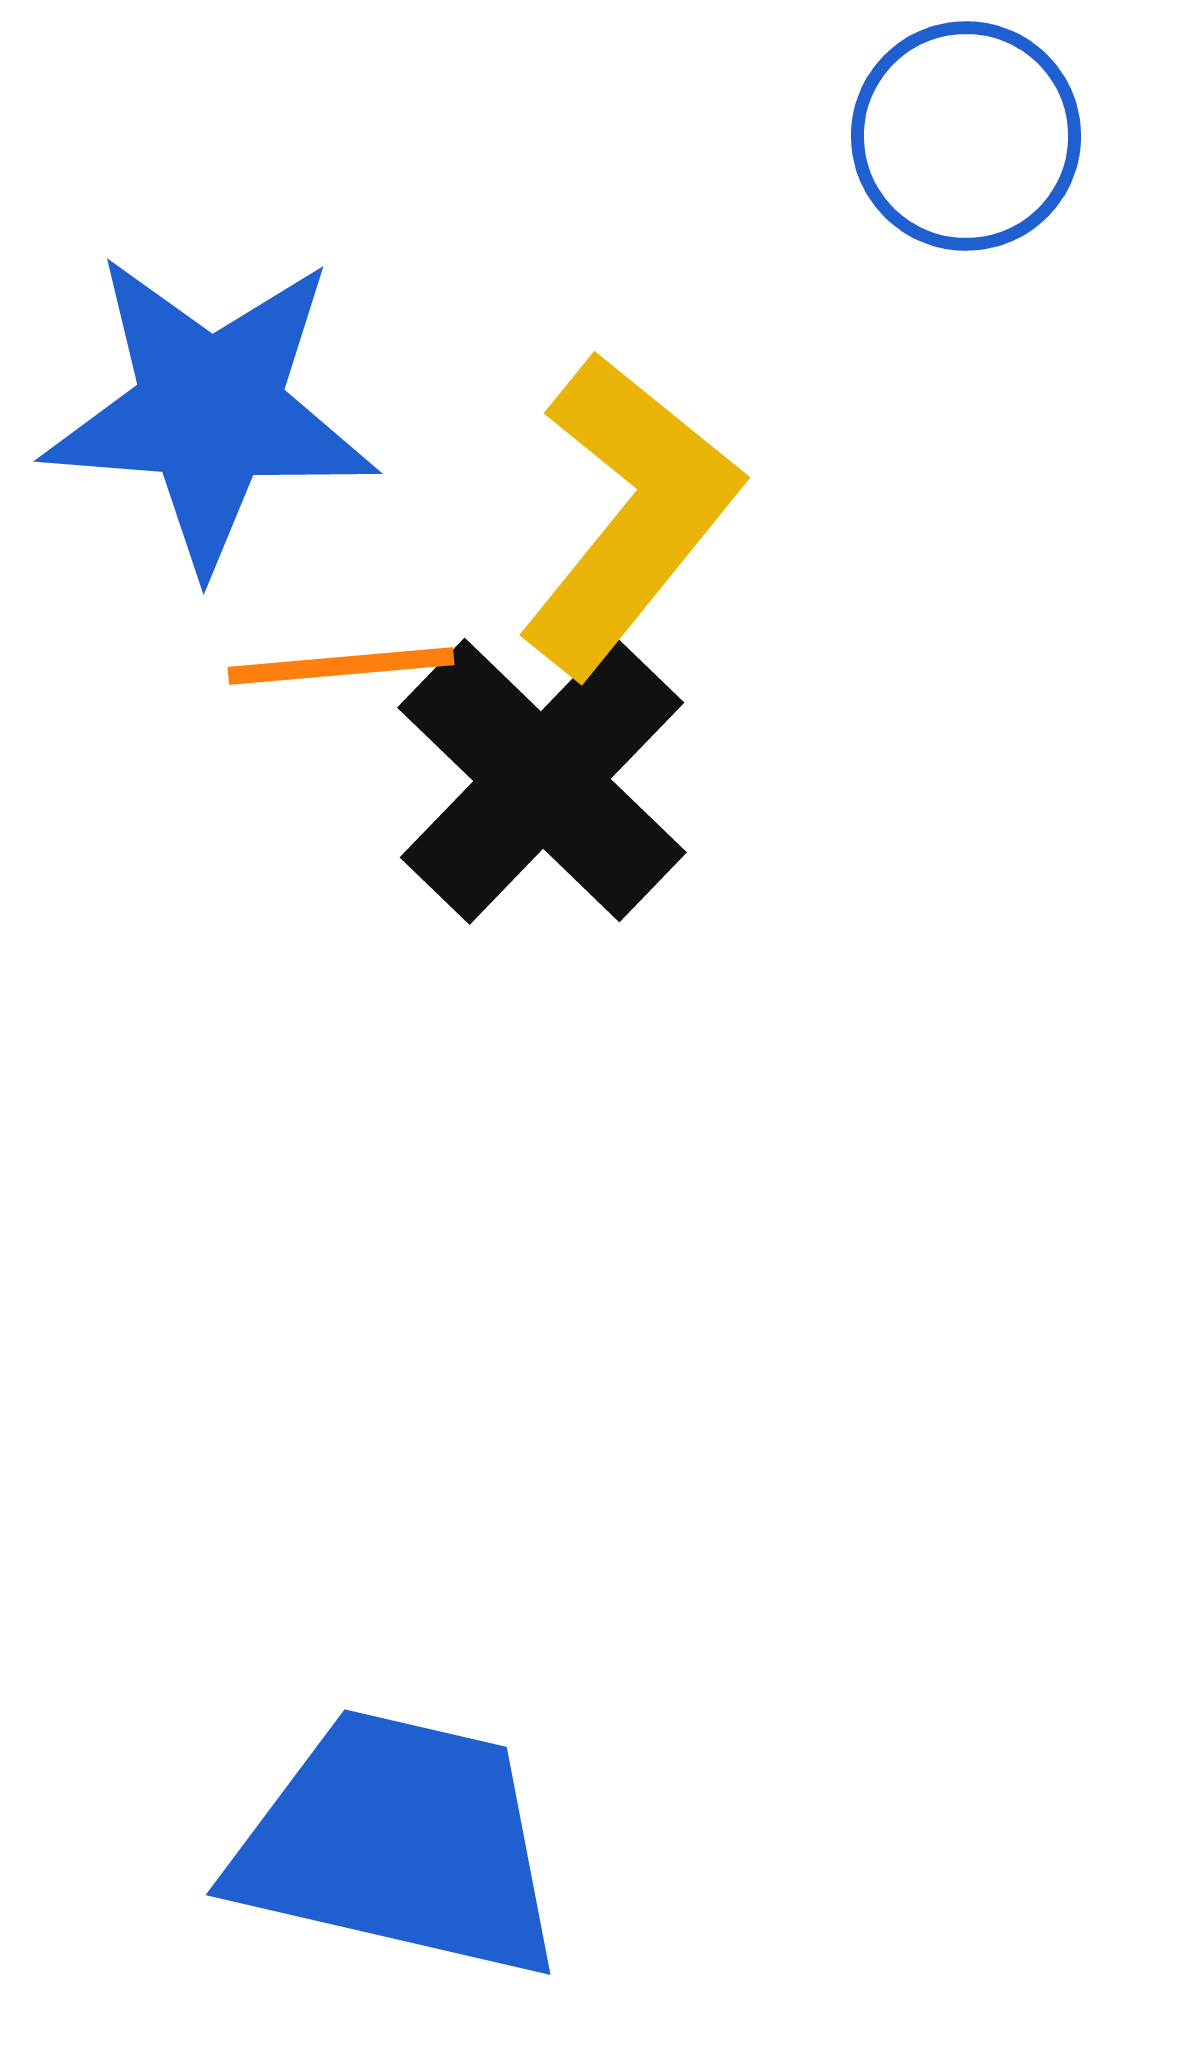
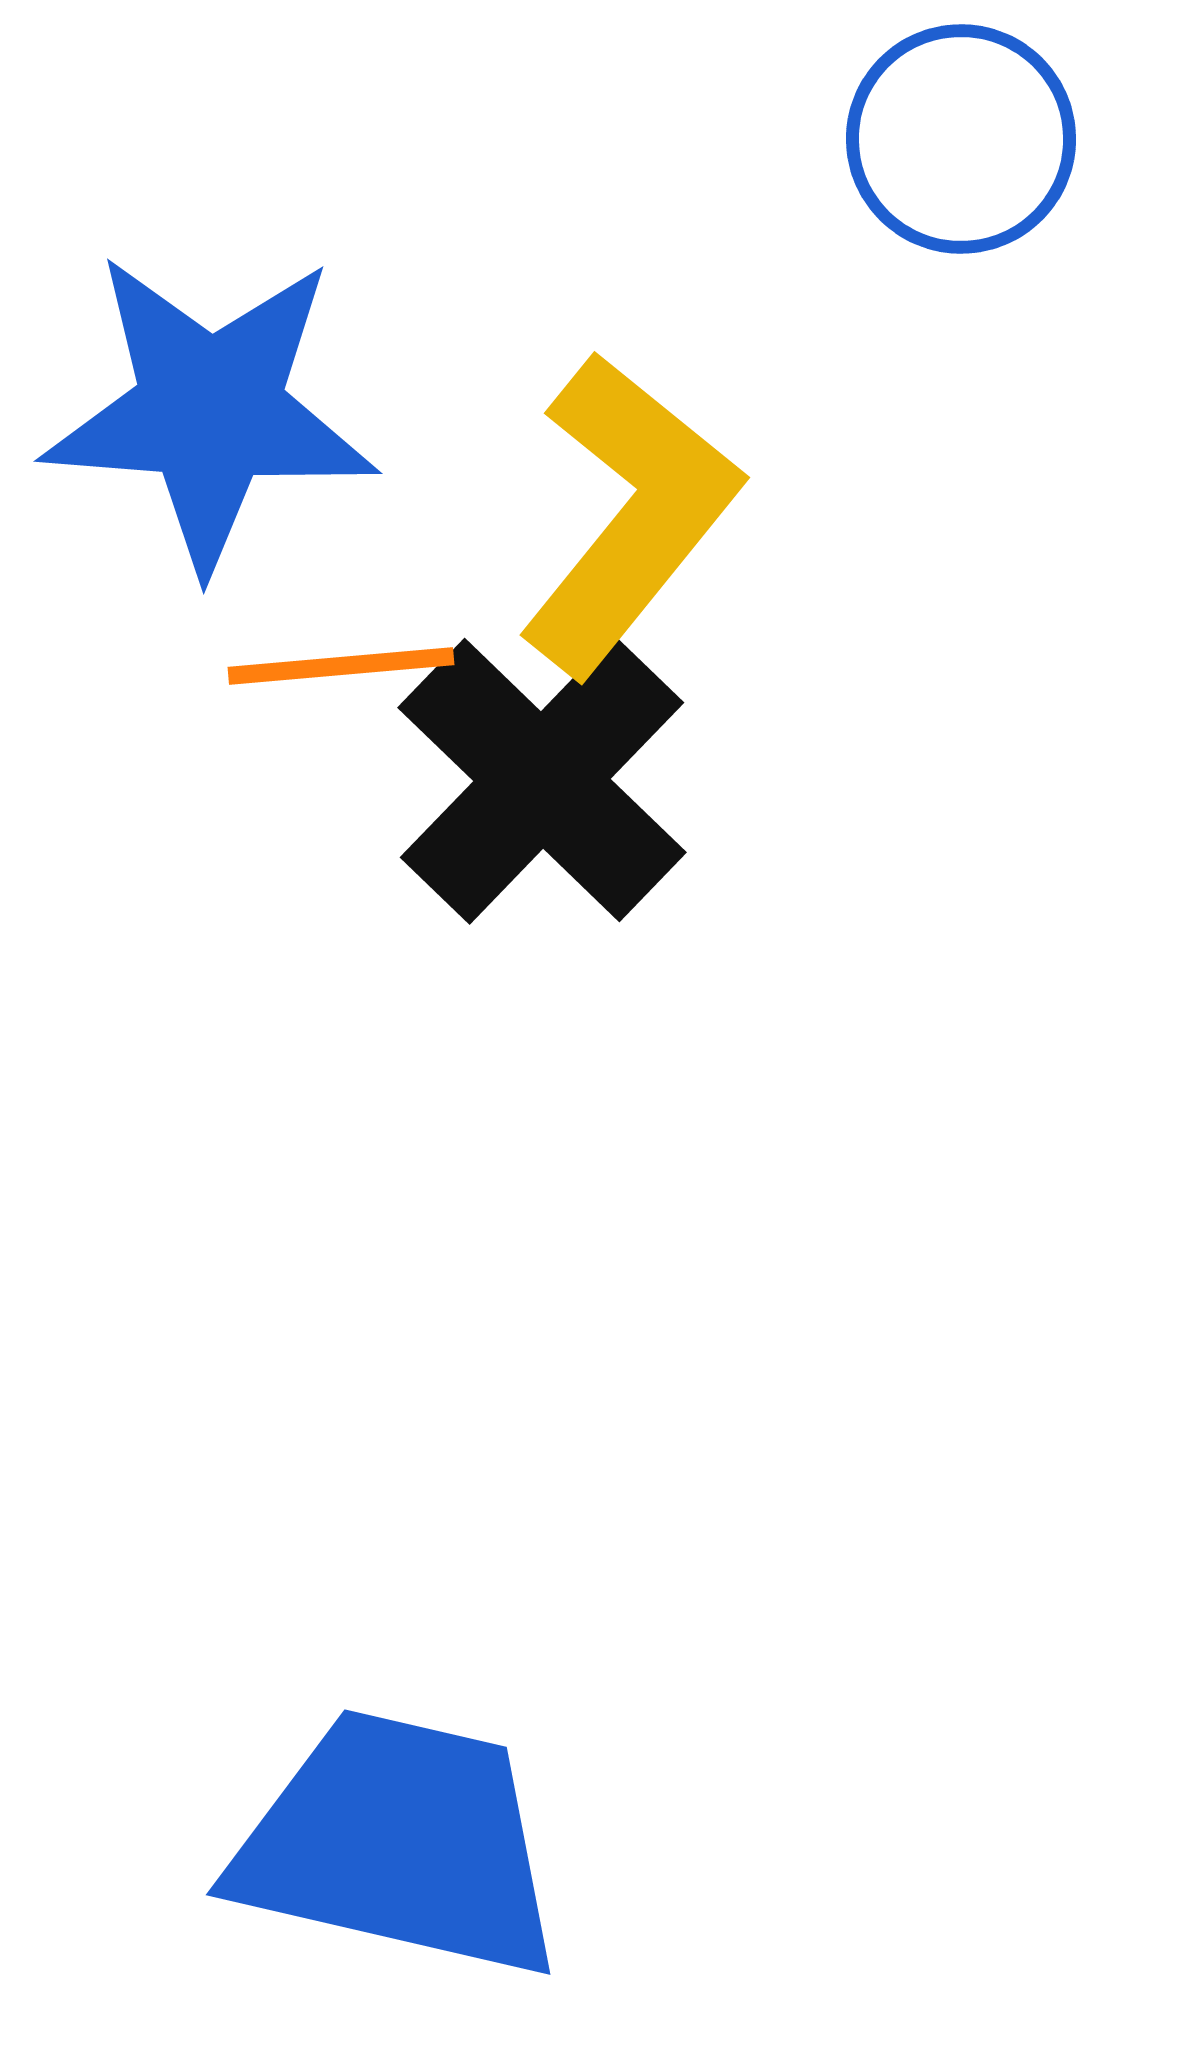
blue circle: moved 5 px left, 3 px down
